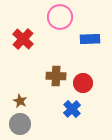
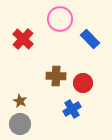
pink circle: moved 2 px down
blue rectangle: rotated 48 degrees clockwise
blue cross: rotated 12 degrees clockwise
